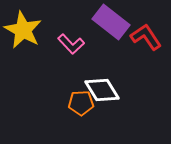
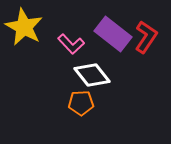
purple rectangle: moved 2 px right, 12 px down
yellow star: moved 1 px right, 3 px up
red L-shape: rotated 68 degrees clockwise
white diamond: moved 10 px left, 15 px up; rotated 6 degrees counterclockwise
